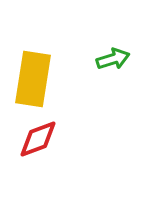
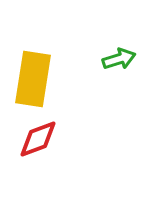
green arrow: moved 6 px right
